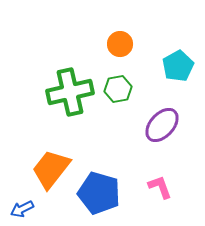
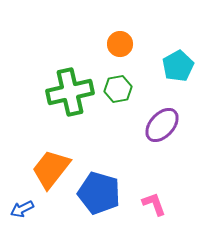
pink L-shape: moved 6 px left, 17 px down
